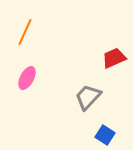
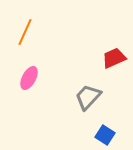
pink ellipse: moved 2 px right
